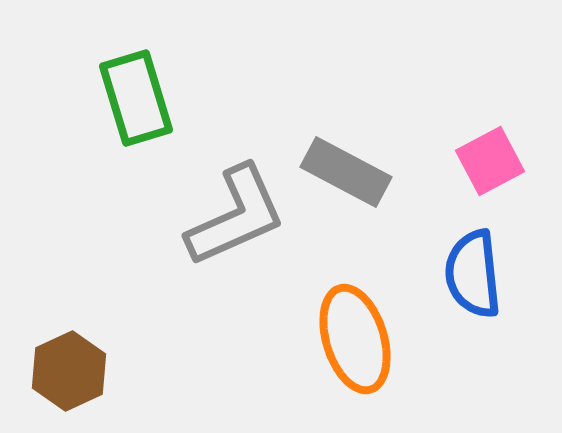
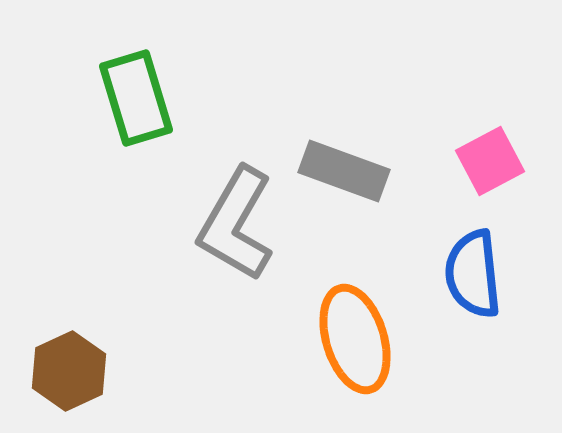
gray rectangle: moved 2 px left, 1 px up; rotated 8 degrees counterclockwise
gray L-shape: moved 8 px down; rotated 144 degrees clockwise
